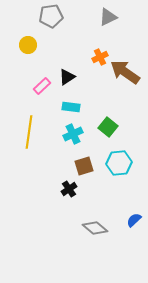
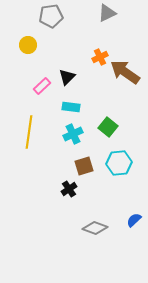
gray triangle: moved 1 px left, 4 px up
black triangle: rotated 12 degrees counterclockwise
gray diamond: rotated 20 degrees counterclockwise
